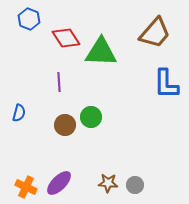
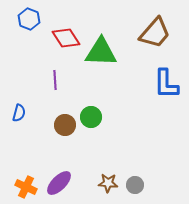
purple line: moved 4 px left, 2 px up
